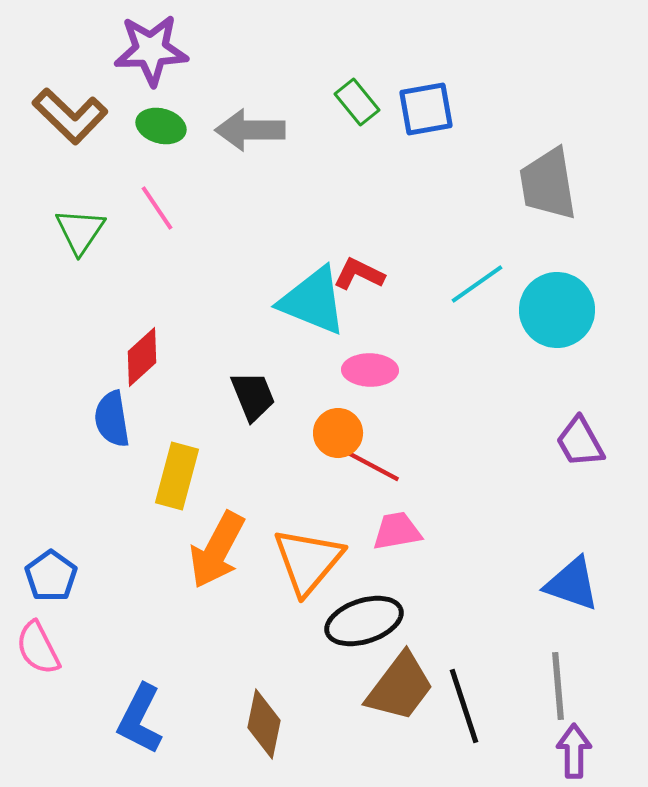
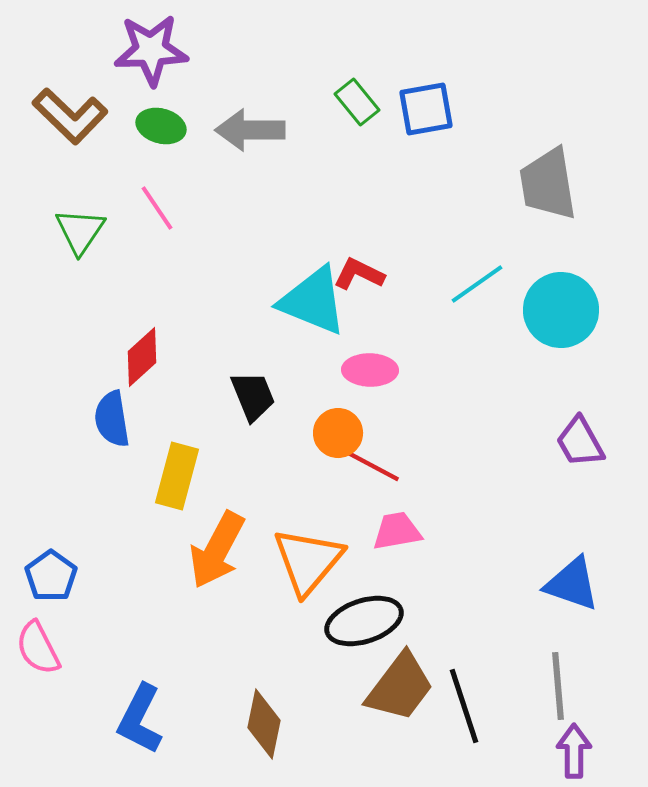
cyan circle: moved 4 px right
